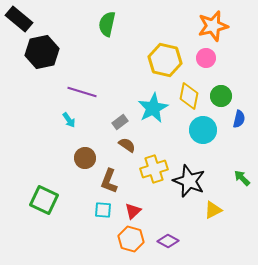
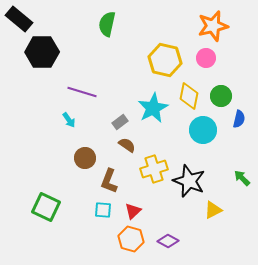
black hexagon: rotated 12 degrees clockwise
green square: moved 2 px right, 7 px down
